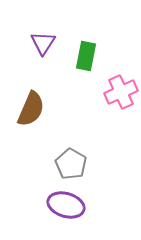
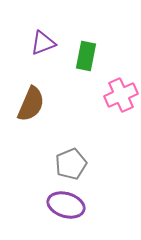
purple triangle: rotated 36 degrees clockwise
pink cross: moved 3 px down
brown semicircle: moved 5 px up
gray pentagon: rotated 20 degrees clockwise
